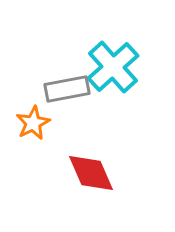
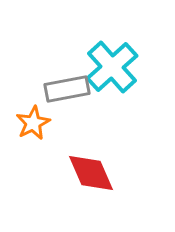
cyan cross: moved 1 px left
